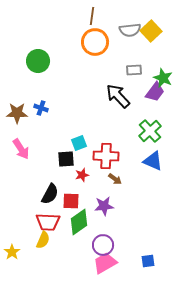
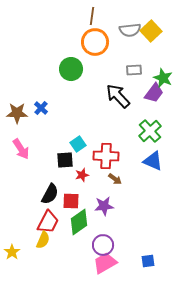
green circle: moved 33 px right, 8 px down
purple trapezoid: moved 1 px left, 1 px down
blue cross: rotated 24 degrees clockwise
cyan square: moved 1 px left, 1 px down; rotated 14 degrees counterclockwise
black square: moved 1 px left, 1 px down
red trapezoid: rotated 65 degrees counterclockwise
